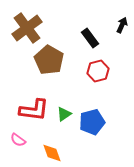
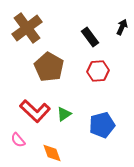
black arrow: moved 2 px down
black rectangle: moved 1 px up
brown pentagon: moved 7 px down
red hexagon: rotated 10 degrees clockwise
red L-shape: moved 1 px right, 1 px down; rotated 36 degrees clockwise
blue pentagon: moved 10 px right, 3 px down
pink semicircle: rotated 14 degrees clockwise
